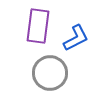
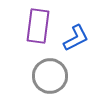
gray circle: moved 3 px down
